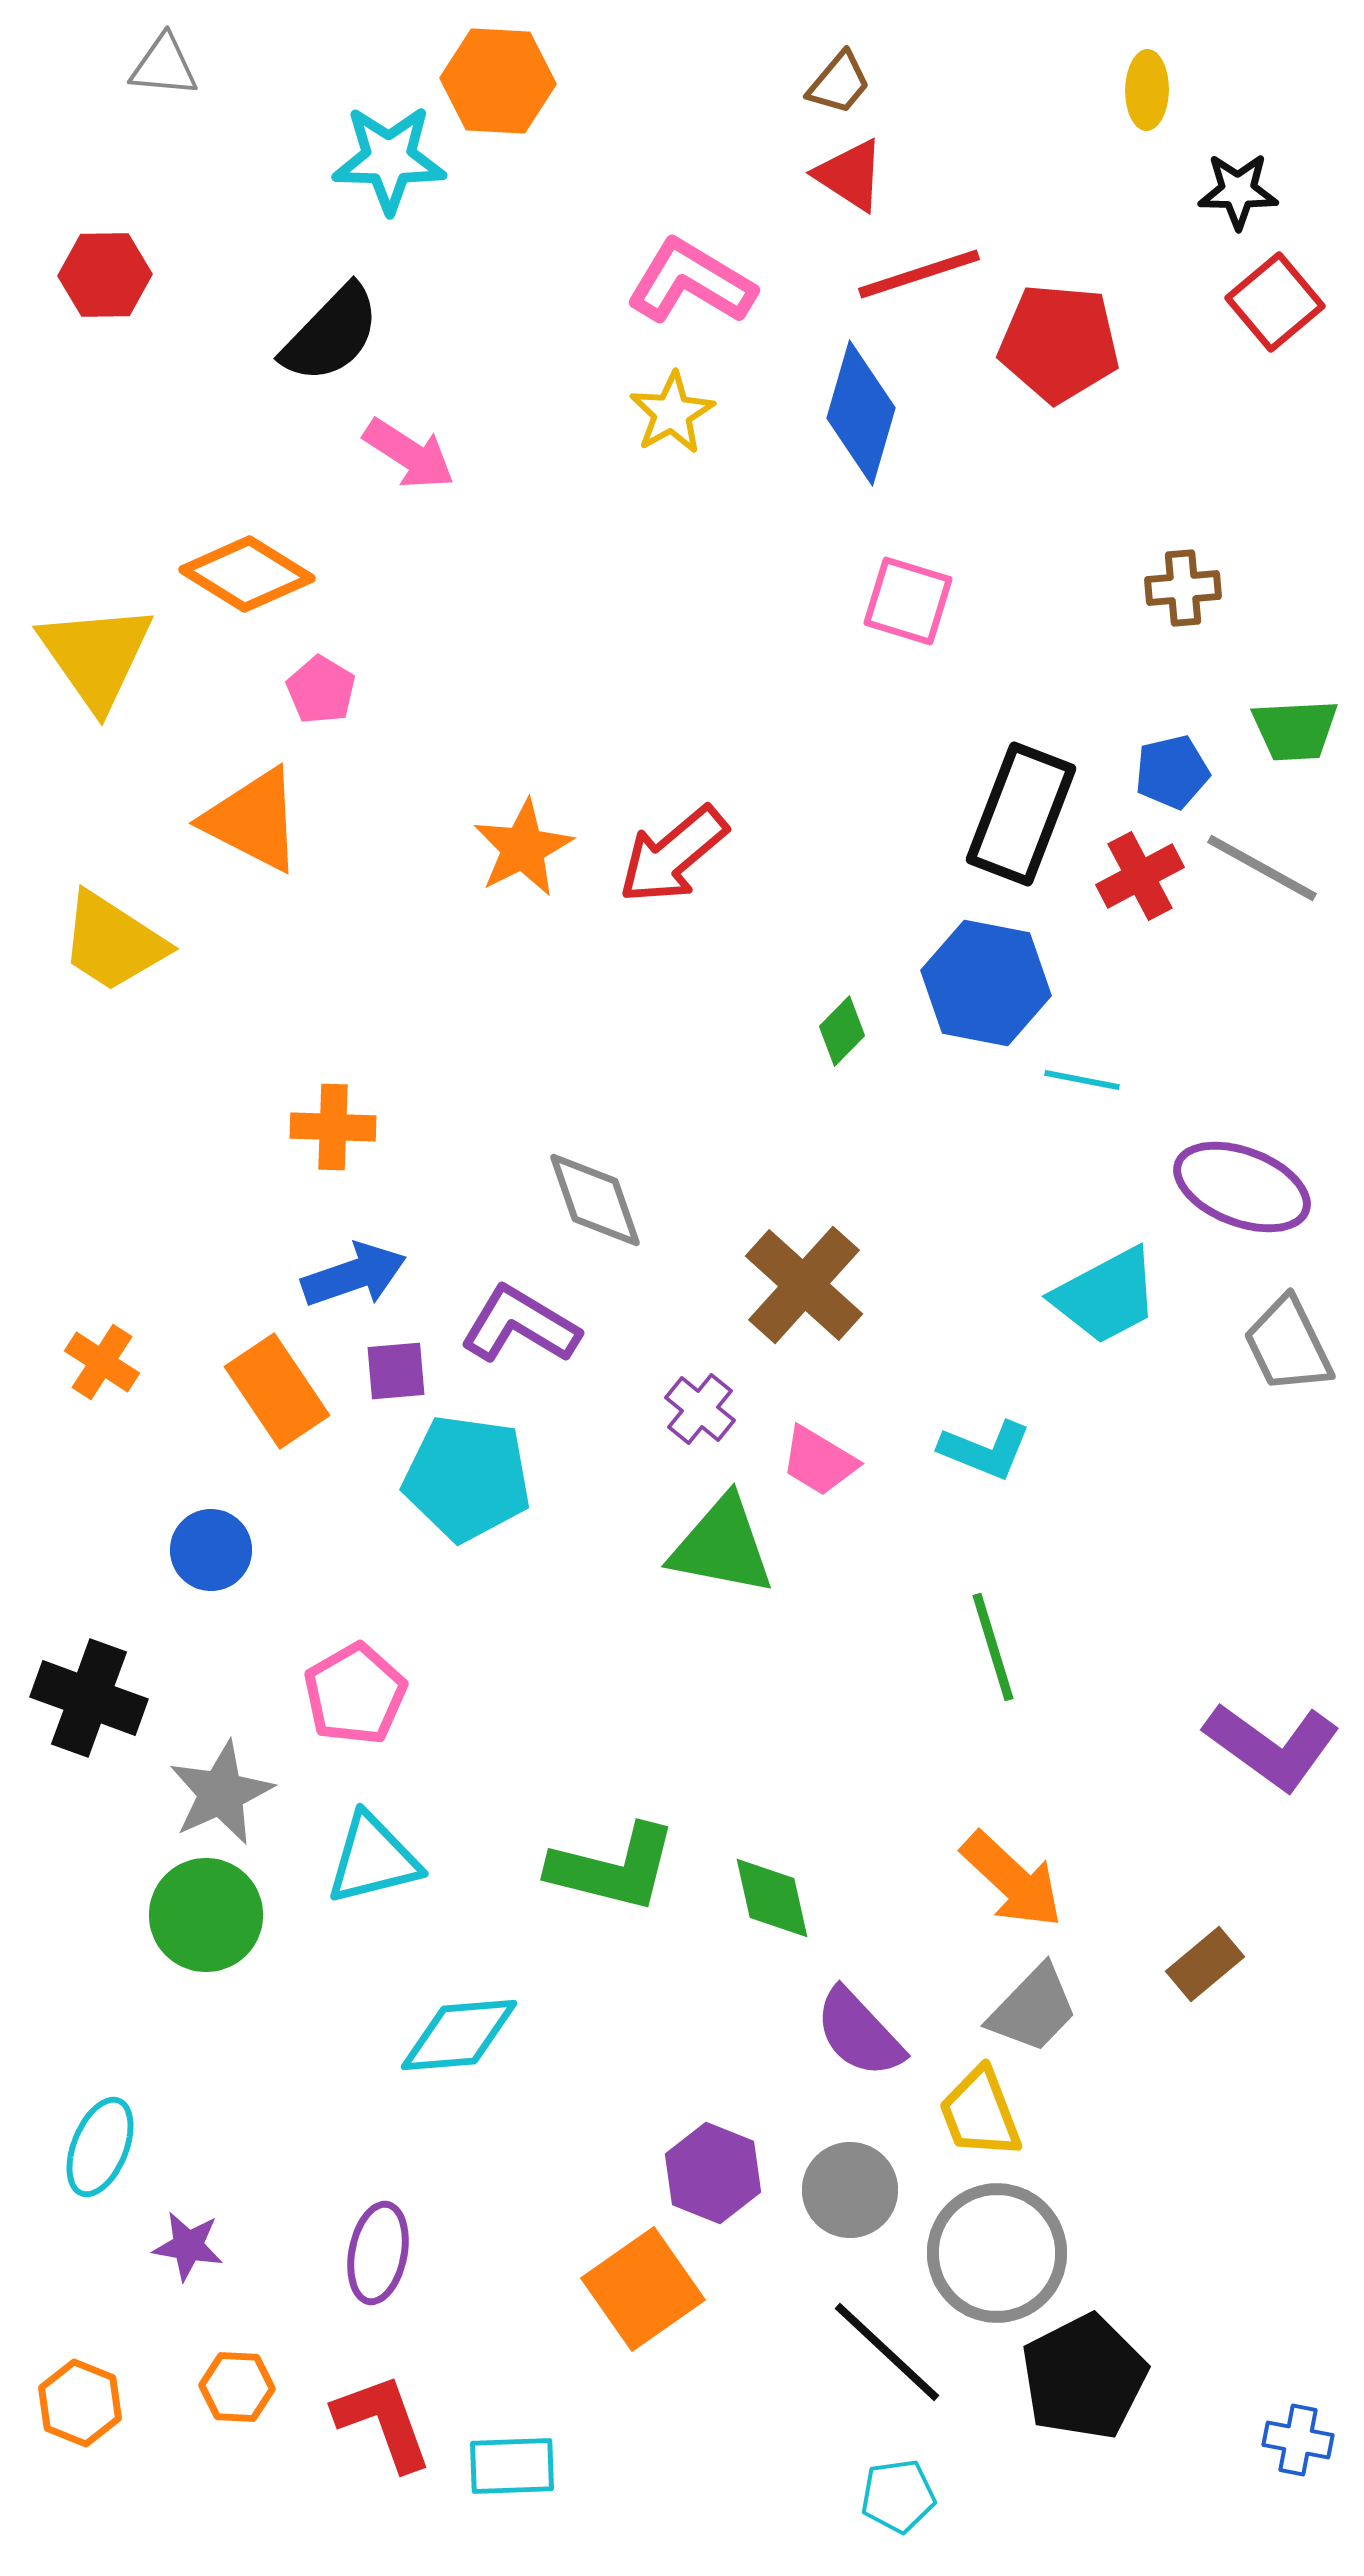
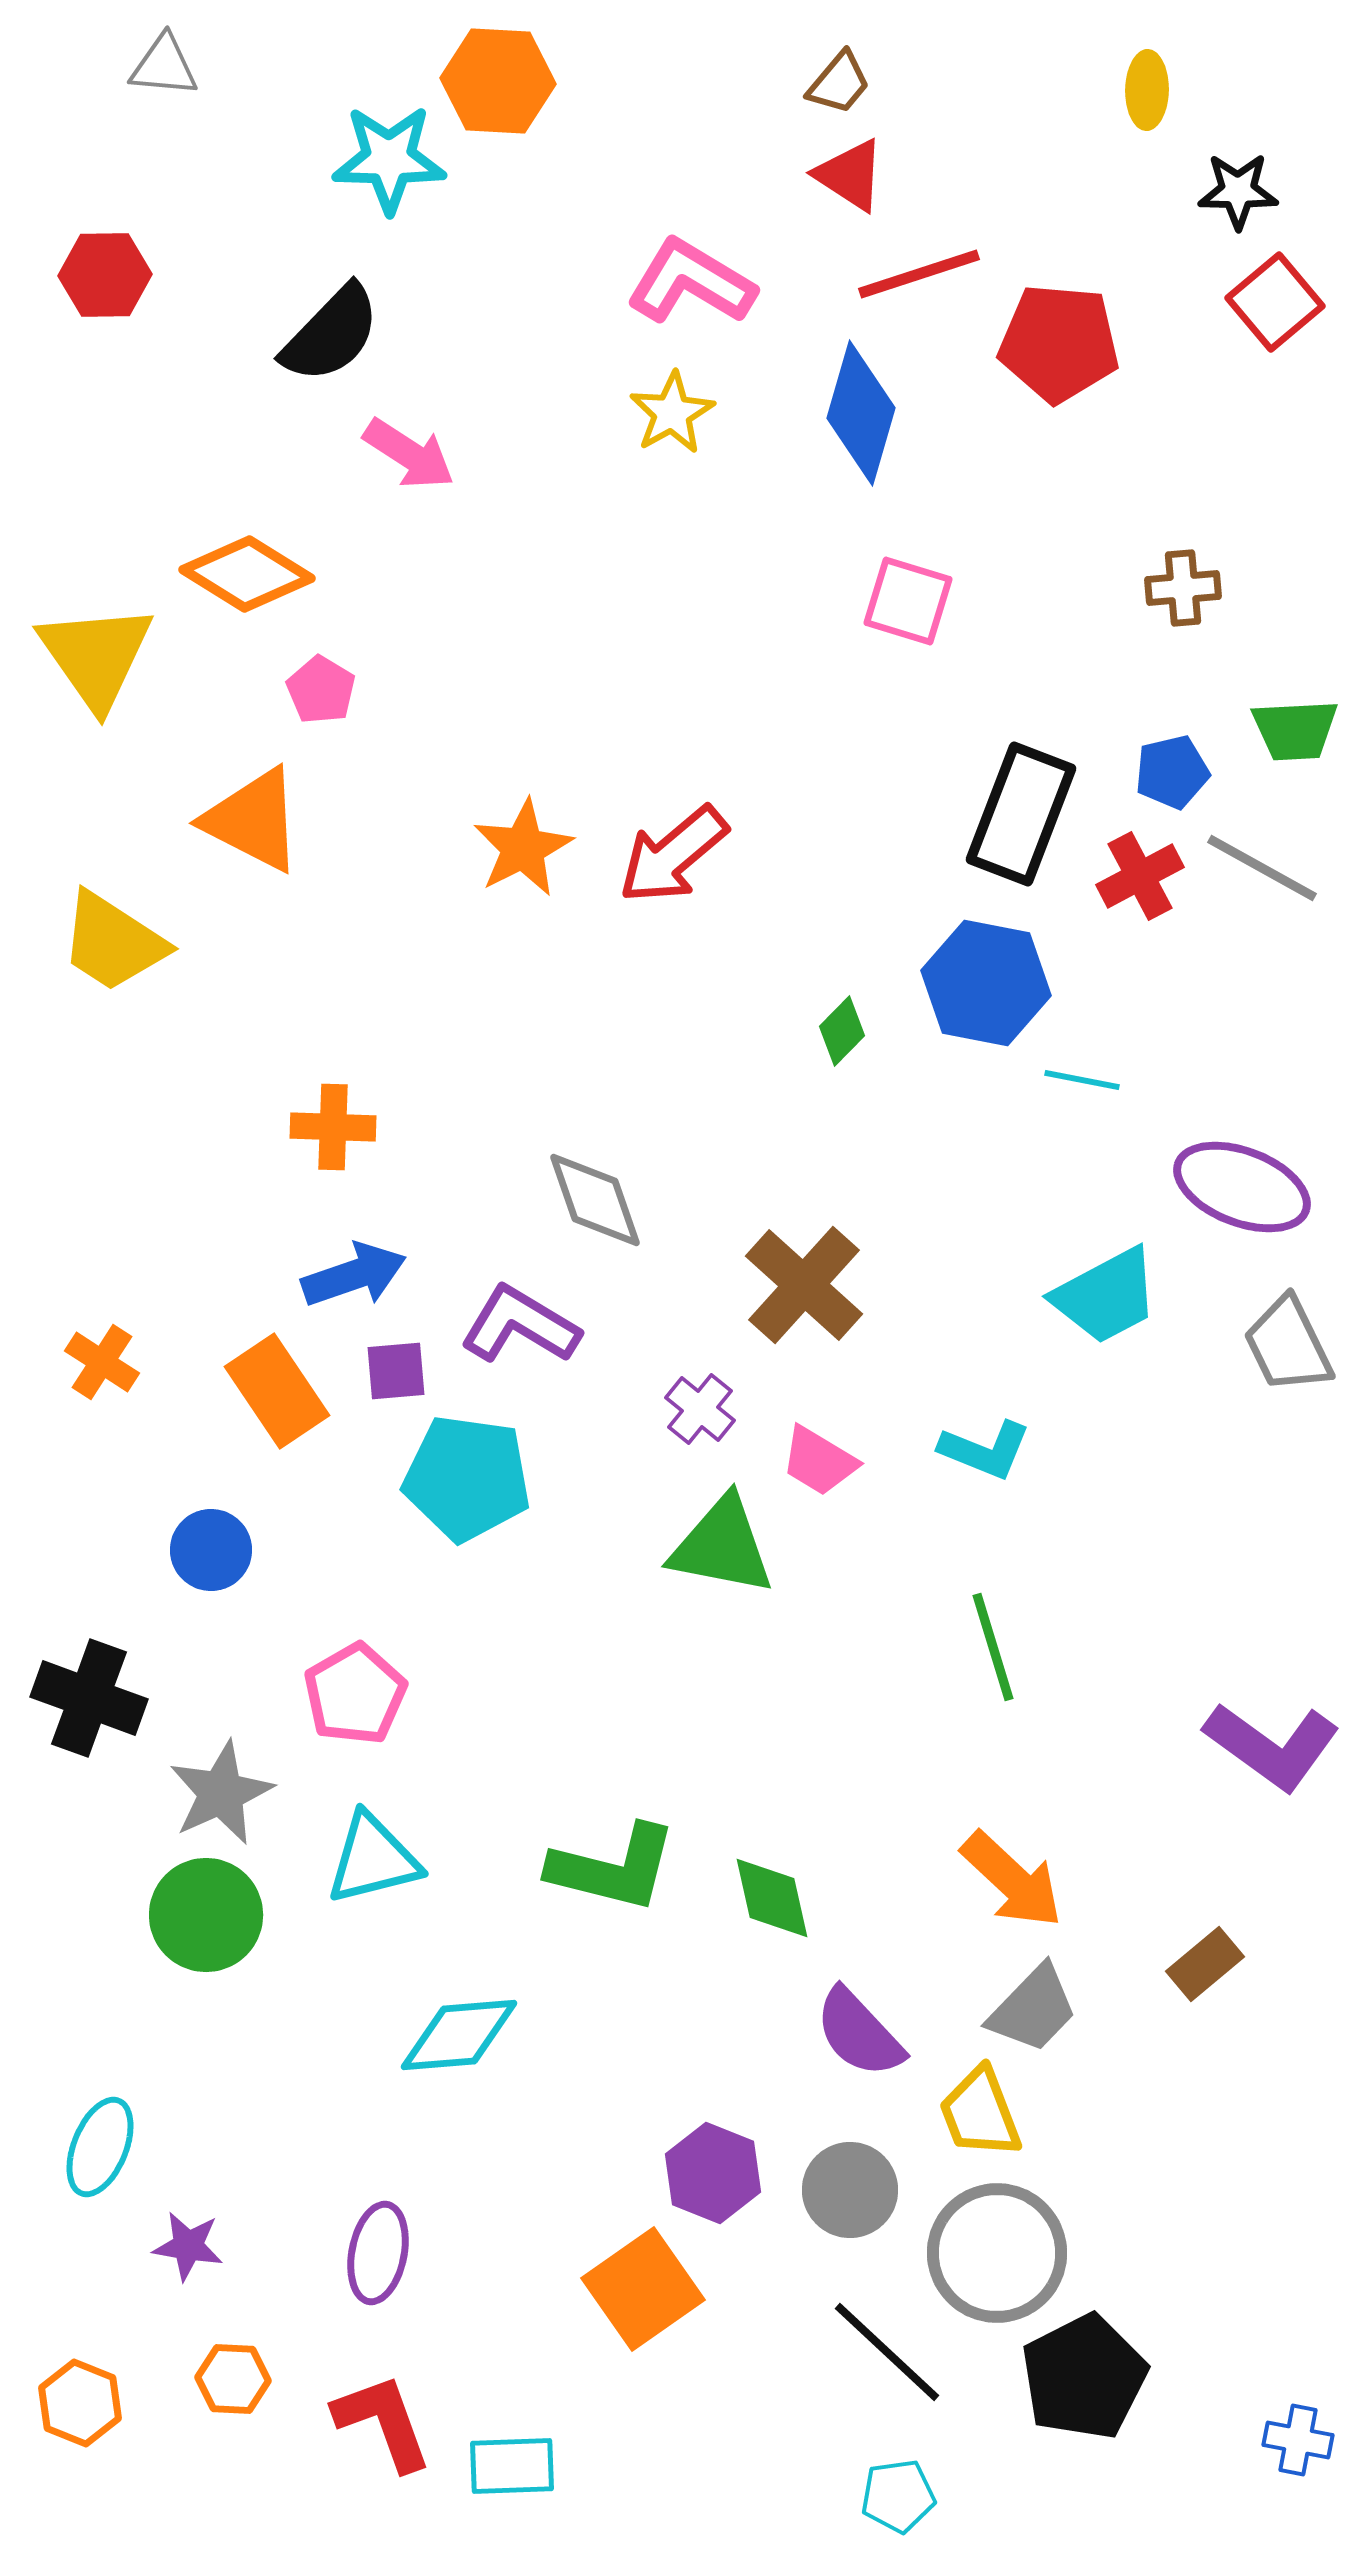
orange hexagon at (237, 2387): moved 4 px left, 8 px up
